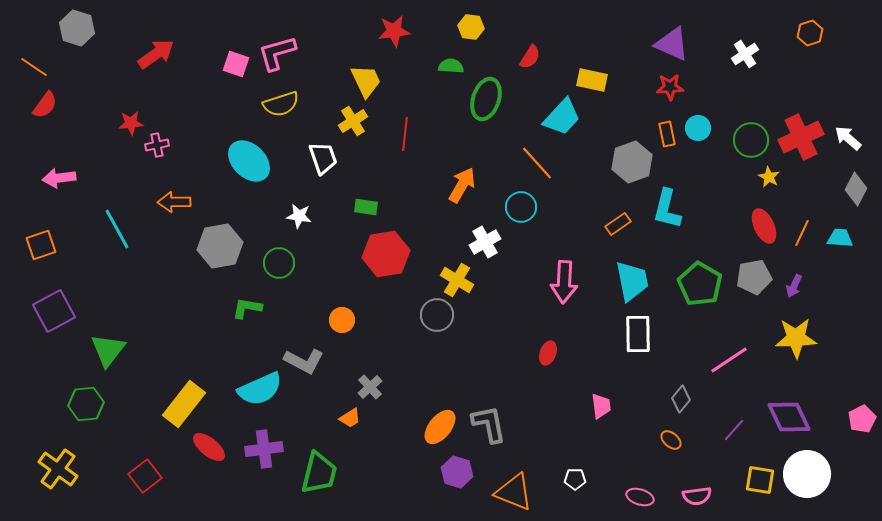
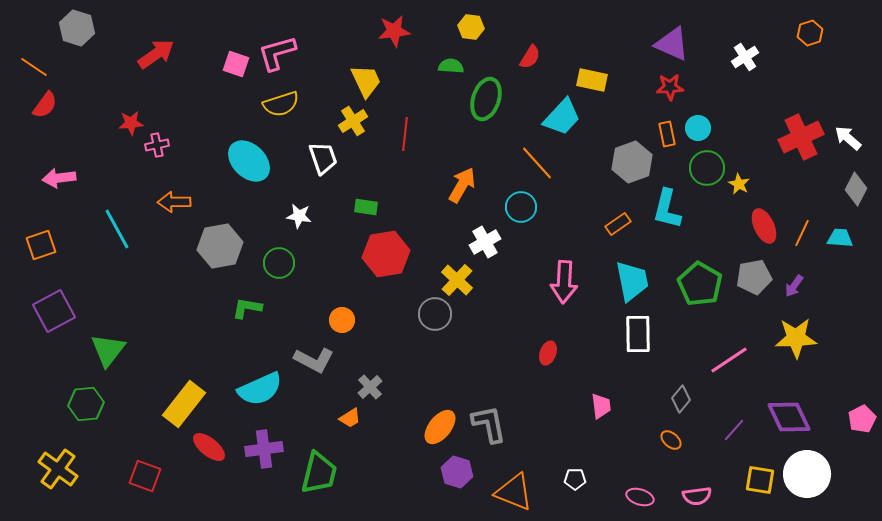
white cross at (745, 54): moved 3 px down
green circle at (751, 140): moved 44 px left, 28 px down
yellow star at (769, 177): moved 30 px left, 7 px down
yellow cross at (457, 280): rotated 12 degrees clockwise
purple arrow at (794, 286): rotated 10 degrees clockwise
gray circle at (437, 315): moved 2 px left, 1 px up
gray L-shape at (304, 361): moved 10 px right, 1 px up
red square at (145, 476): rotated 32 degrees counterclockwise
